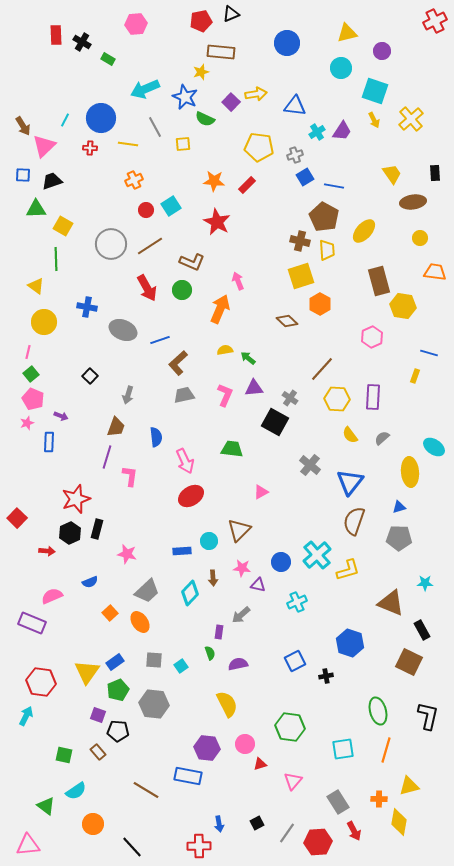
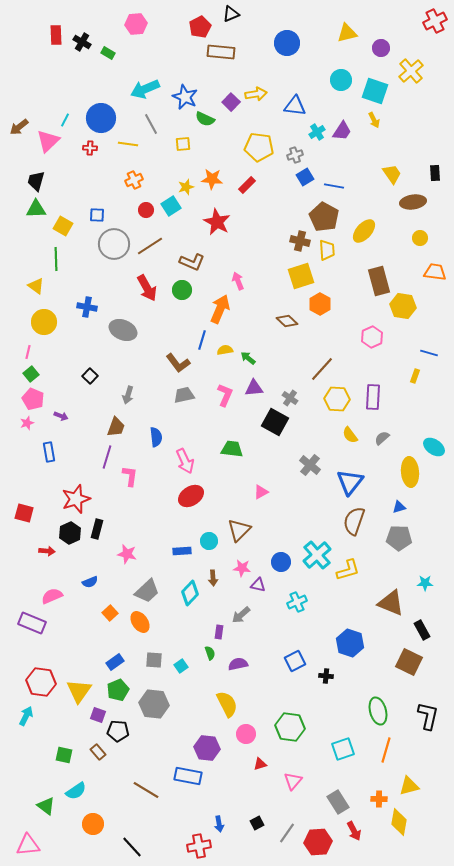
red pentagon at (201, 21): moved 1 px left, 6 px down; rotated 15 degrees counterclockwise
purple circle at (382, 51): moved 1 px left, 3 px up
green rectangle at (108, 59): moved 6 px up
cyan circle at (341, 68): moved 12 px down
yellow star at (201, 72): moved 15 px left, 115 px down
yellow cross at (411, 119): moved 48 px up
brown arrow at (23, 126): moved 4 px left, 1 px down; rotated 84 degrees clockwise
gray line at (155, 127): moved 4 px left, 3 px up
pink triangle at (44, 146): moved 4 px right, 5 px up
blue square at (23, 175): moved 74 px right, 40 px down
black trapezoid at (52, 181): moved 16 px left; rotated 55 degrees counterclockwise
orange star at (214, 181): moved 2 px left, 2 px up
gray circle at (111, 244): moved 3 px right
blue line at (160, 340): moved 42 px right; rotated 54 degrees counterclockwise
brown L-shape at (178, 363): rotated 85 degrees counterclockwise
blue rectangle at (49, 442): moved 10 px down; rotated 12 degrees counterclockwise
red square at (17, 518): moved 7 px right, 5 px up; rotated 30 degrees counterclockwise
yellow triangle at (87, 672): moved 8 px left, 19 px down
black cross at (326, 676): rotated 16 degrees clockwise
pink circle at (245, 744): moved 1 px right, 10 px up
cyan square at (343, 749): rotated 10 degrees counterclockwise
red cross at (199, 846): rotated 10 degrees counterclockwise
